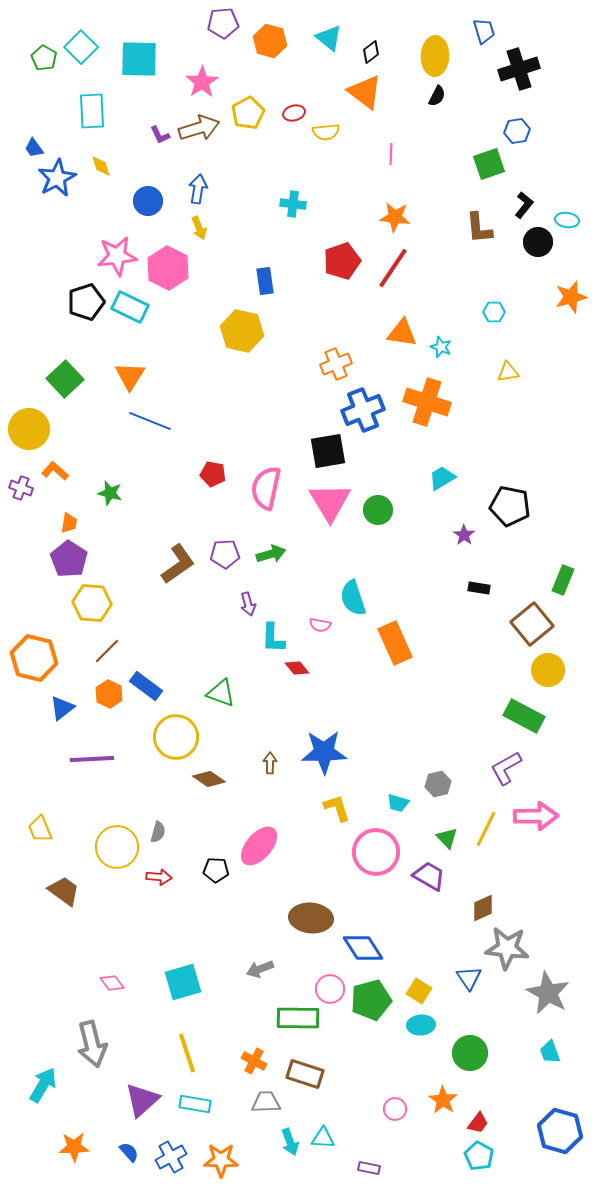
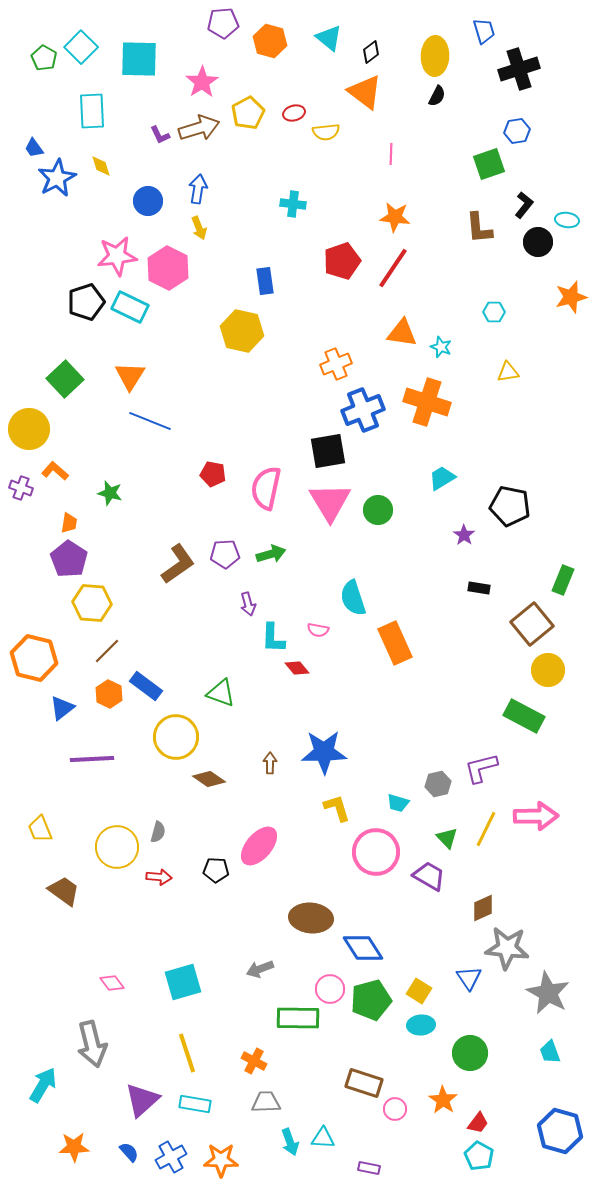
pink semicircle at (320, 625): moved 2 px left, 5 px down
purple L-shape at (506, 768): moved 25 px left; rotated 15 degrees clockwise
brown rectangle at (305, 1074): moved 59 px right, 9 px down
